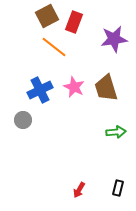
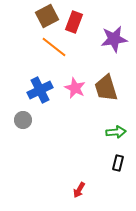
pink star: moved 1 px right, 1 px down
black rectangle: moved 25 px up
